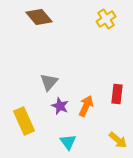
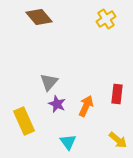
purple star: moved 3 px left, 2 px up
